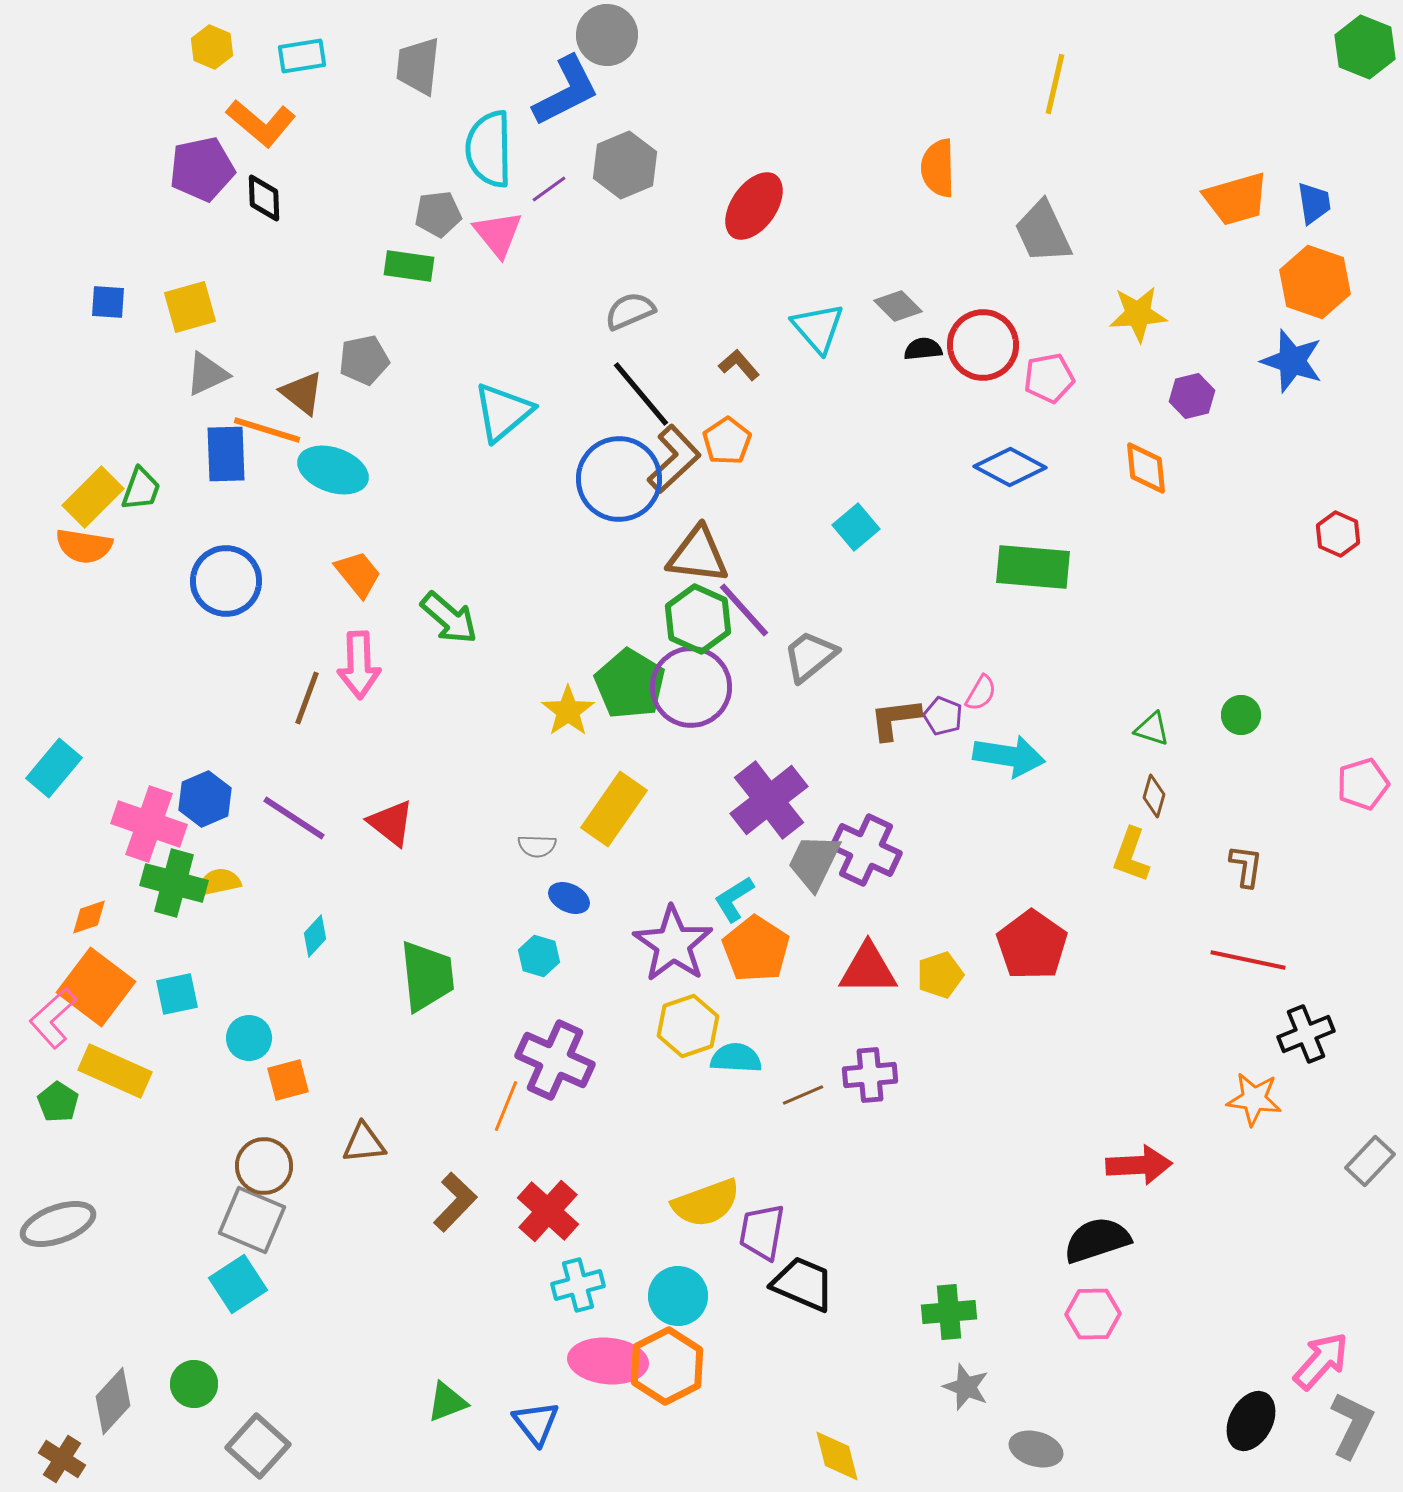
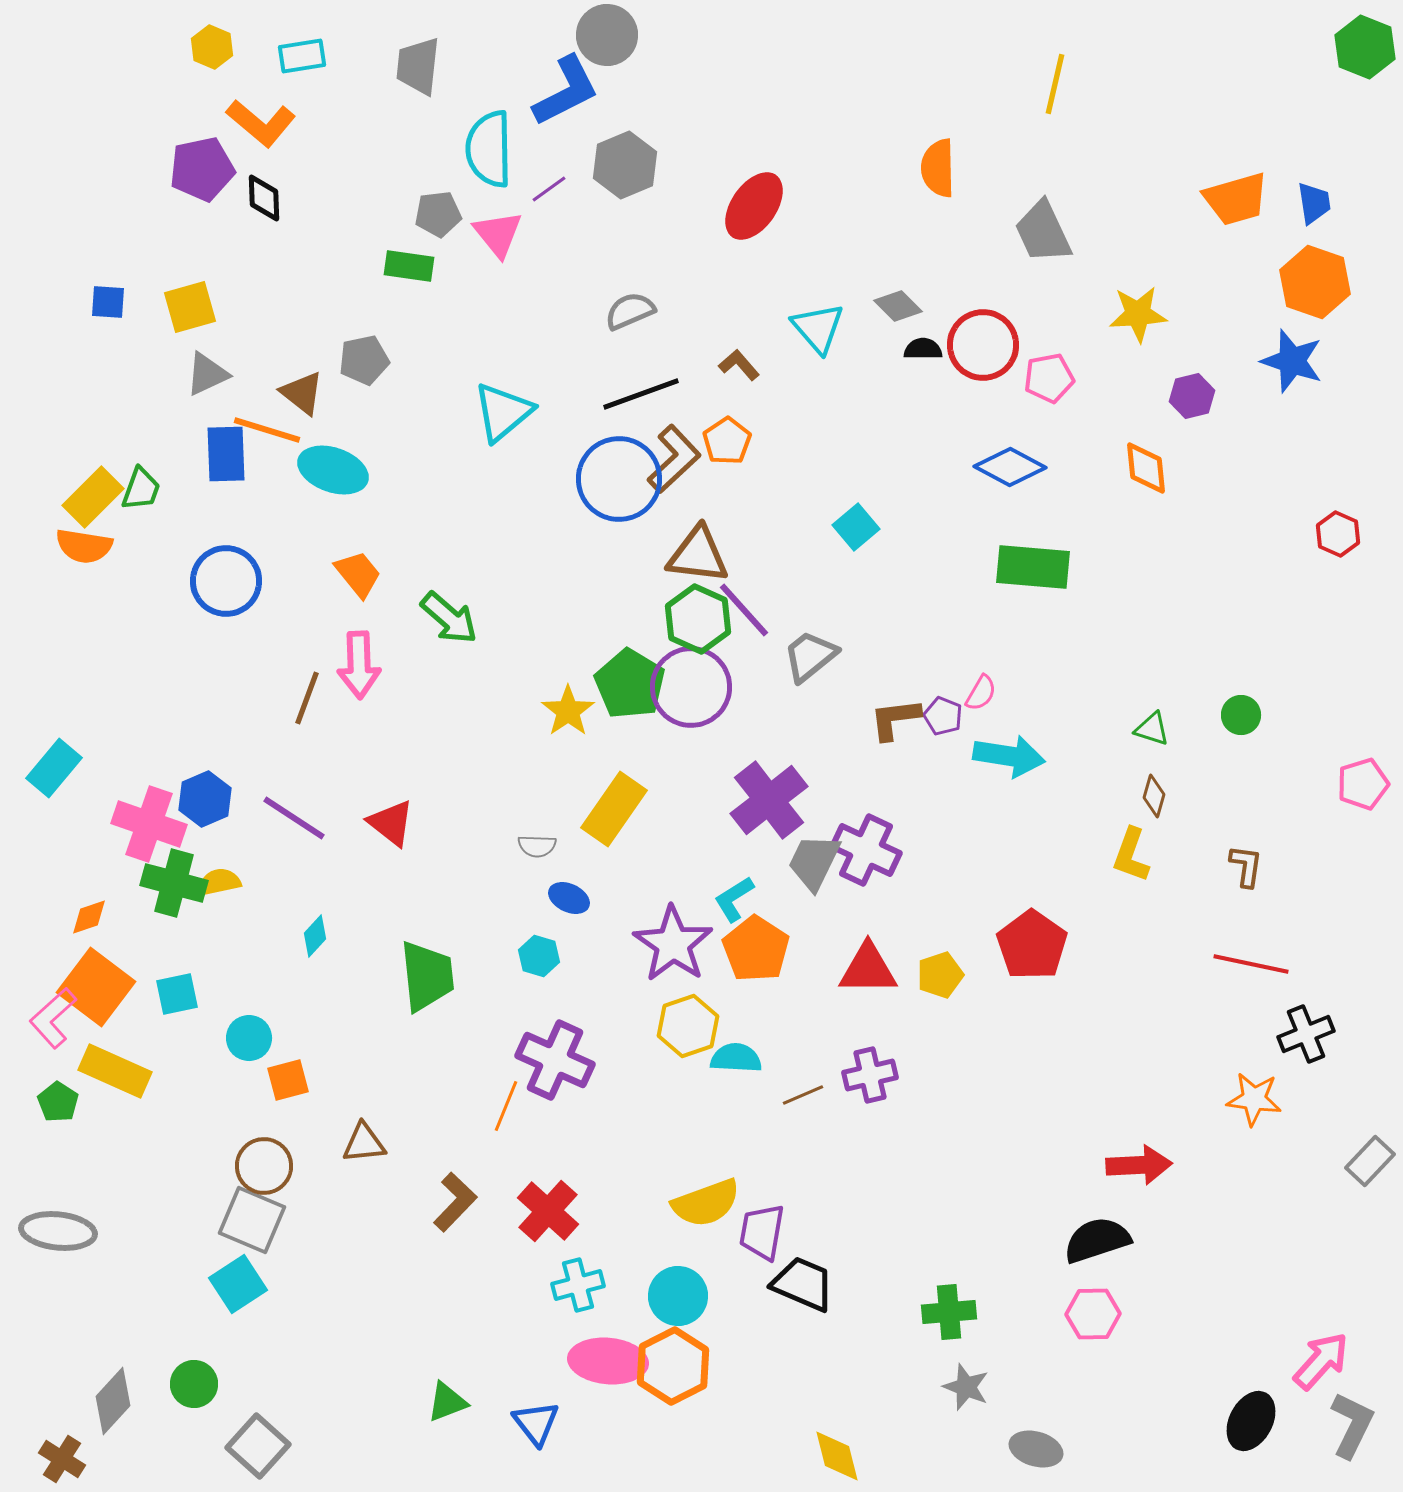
black semicircle at (923, 349): rotated 6 degrees clockwise
black line at (641, 394): rotated 70 degrees counterclockwise
red line at (1248, 960): moved 3 px right, 4 px down
purple cross at (870, 1075): rotated 8 degrees counterclockwise
gray ellipse at (58, 1224): moved 7 px down; rotated 26 degrees clockwise
orange hexagon at (667, 1366): moved 6 px right
